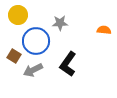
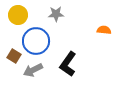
gray star: moved 4 px left, 9 px up
